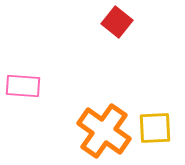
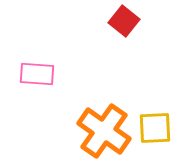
red square: moved 7 px right, 1 px up
pink rectangle: moved 14 px right, 12 px up
